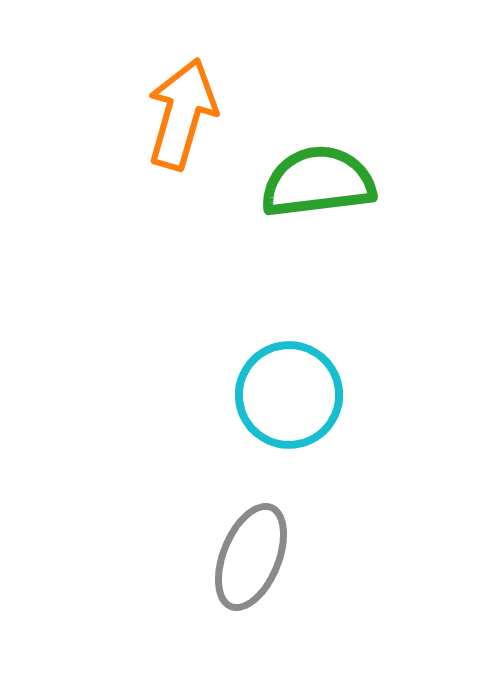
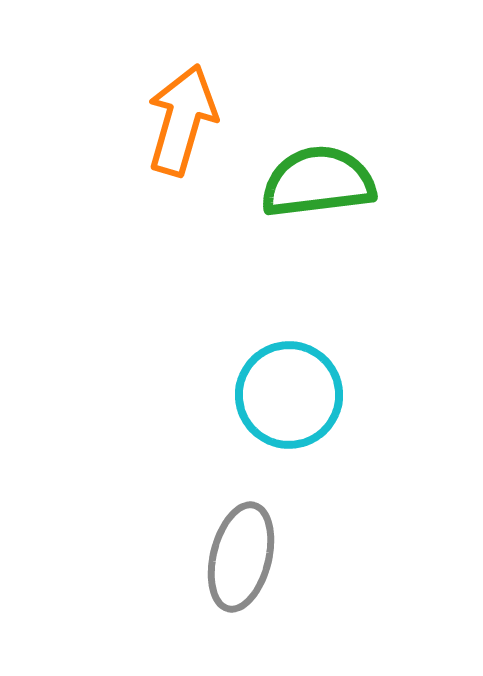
orange arrow: moved 6 px down
gray ellipse: moved 10 px left; rotated 8 degrees counterclockwise
